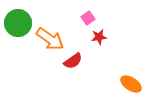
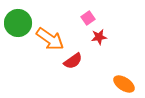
orange ellipse: moved 7 px left
